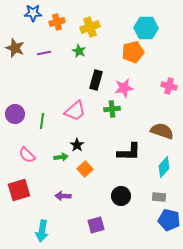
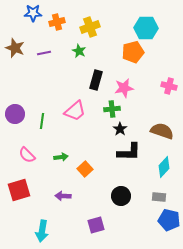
black star: moved 43 px right, 16 px up
